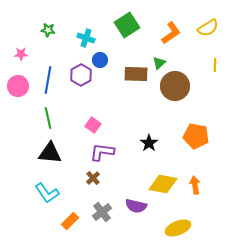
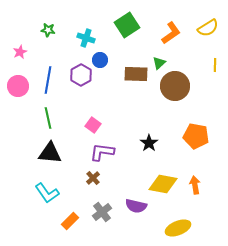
pink star: moved 1 px left, 2 px up; rotated 24 degrees counterclockwise
